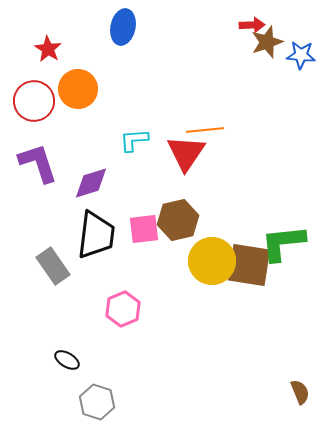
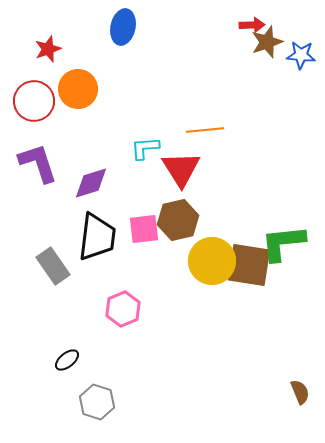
red star: rotated 20 degrees clockwise
cyan L-shape: moved 11 px right, 8 px down
red triangle: moved 5 px left, 16 px down; rotated 6 degrees counterclockwise
black trapezoid: moved 1 px right, 2 px down
black ellipse: rotated 70 degrees counterclockwise
